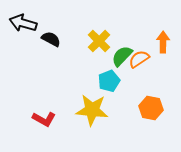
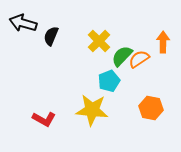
black semicircle: moved 3 px up; rotated 96 degrees counterclockwise
